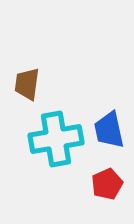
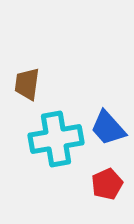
blue trapezoid: moved 1 px left, 2 px up; rotated 30 degrees counterclockwise
